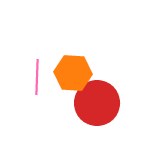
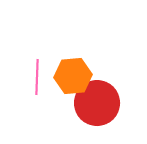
orange hexagon: moved 3 px down; rotated 9 degrees counterclockwise
